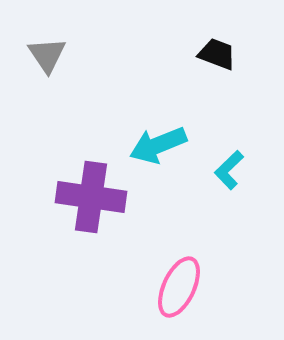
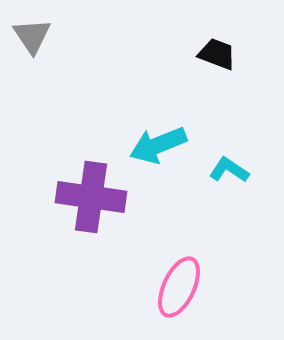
gray triangle: moved 15 px left, 19 px up
cyan L-shape: rotated 78 degrees clockwise
